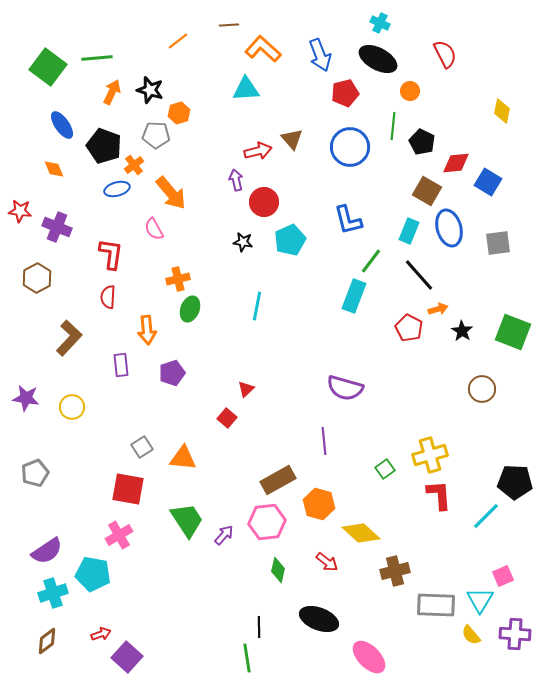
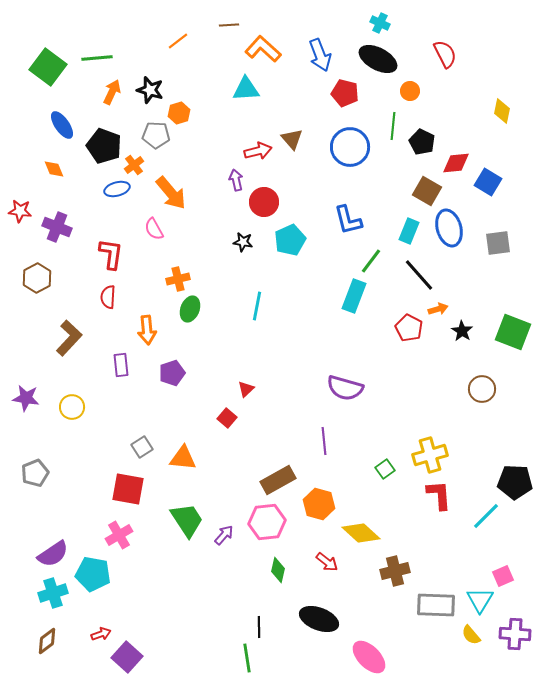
red pentagon at (345, 93): rotated 28 degrees clockwise
purple semicircle at (47, 551): moved 6 px right, 3 px down
